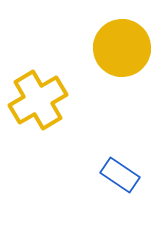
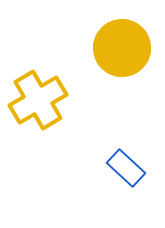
blue rectangle: moved 6 px right, 7 px up; rotated 9 degrees clockwise
